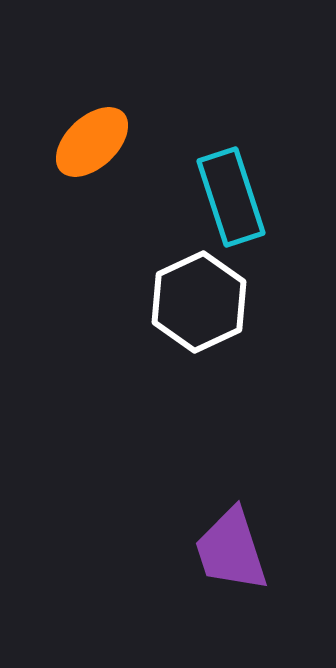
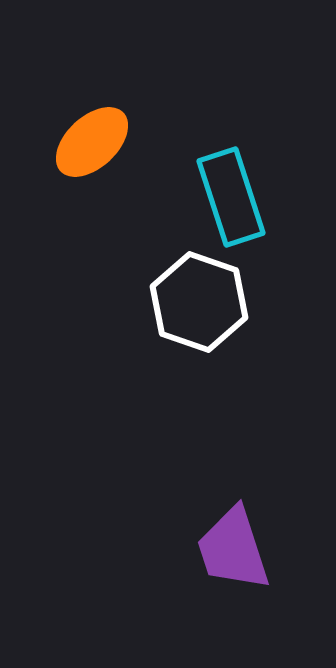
white hexagon: rotated 16 degrees counterclockwise
purple trapezoid: moved 2 px right, 1 px up
